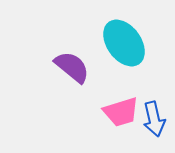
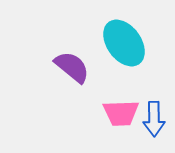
pink trapezoid: moved 1 px down; rotated 15 degrees clockwise
blue arrow: rotated 12 degrees clockwise
